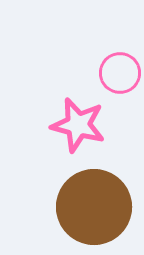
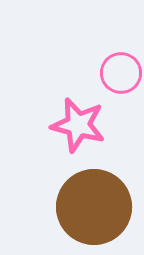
pink circle: moved 1 px right
